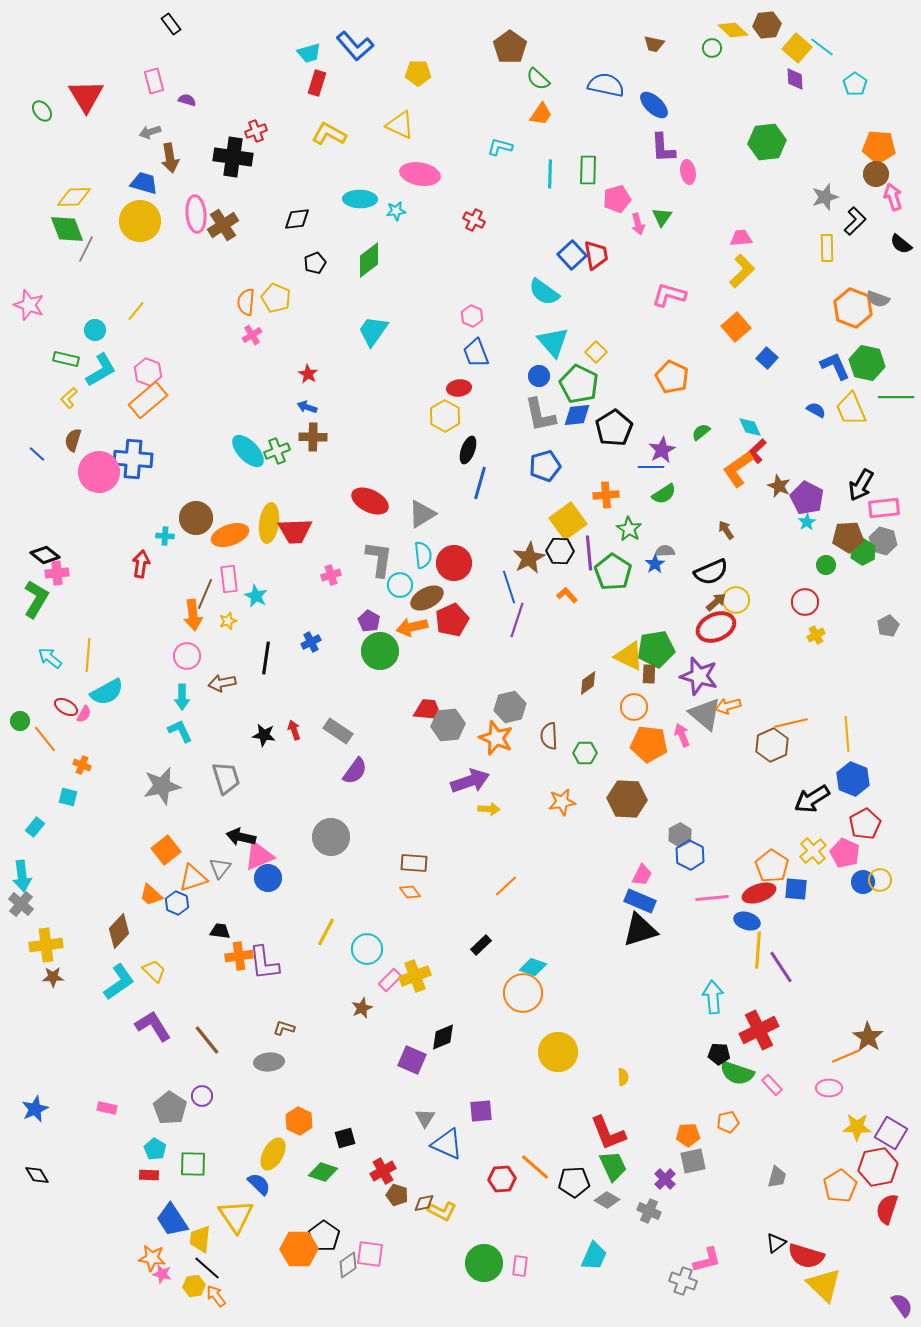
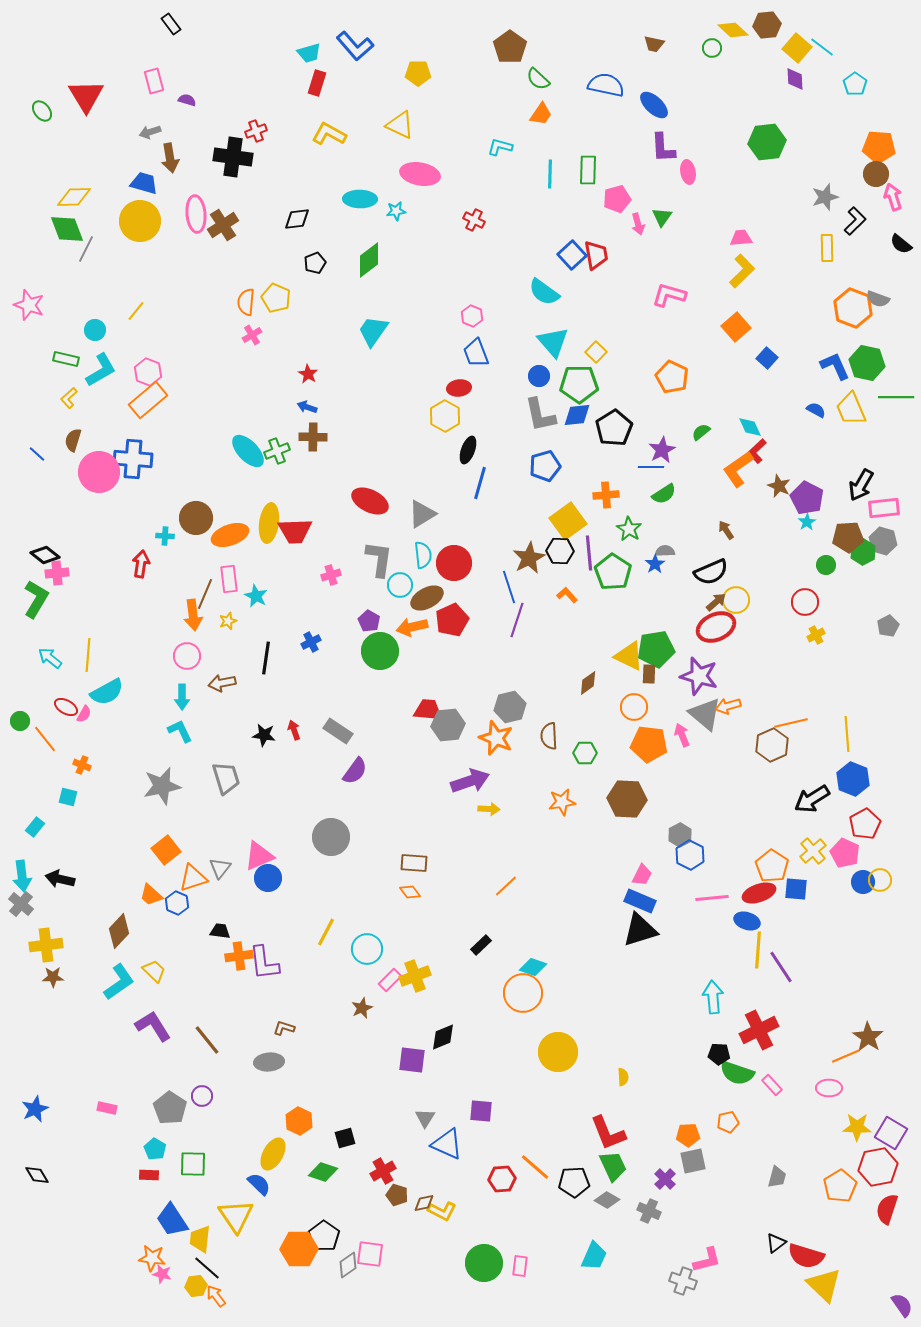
green pentagon at (579, 384): rotated 27 degrees counterclockwise
black arrow at (241, 837): moved 181 px left, 42 px down
purple square at (412, 1060): rotated 16 degrees counterclockwise
purple square at (481, 1111): rotated 10 degrees clockwise
yellow hexagon at (194, 1286): moved 2 px right
